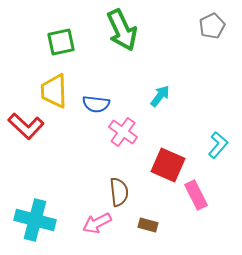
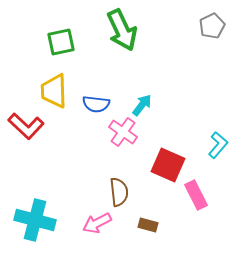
cyan arrow: moved 18 px left, 9 px down
